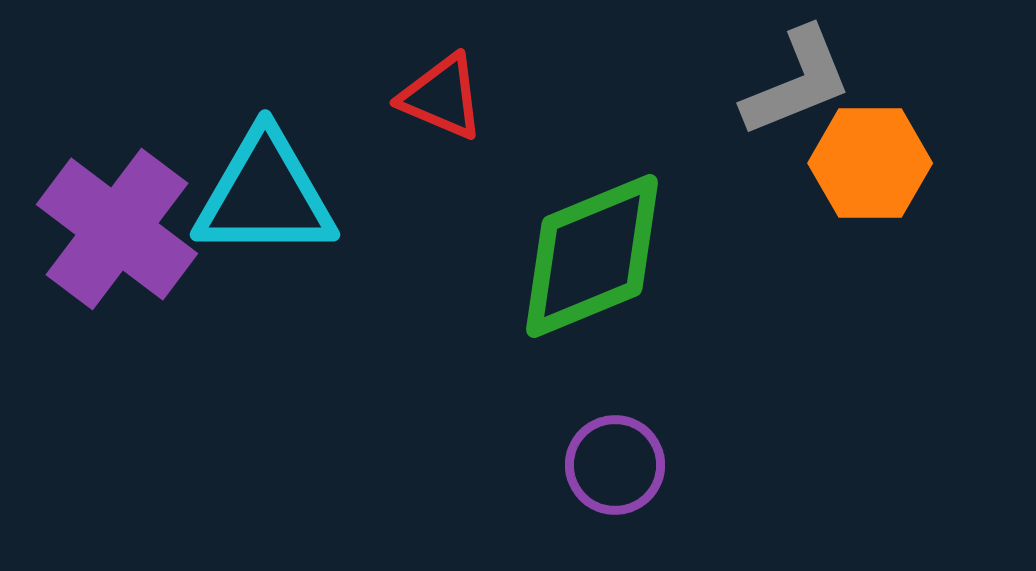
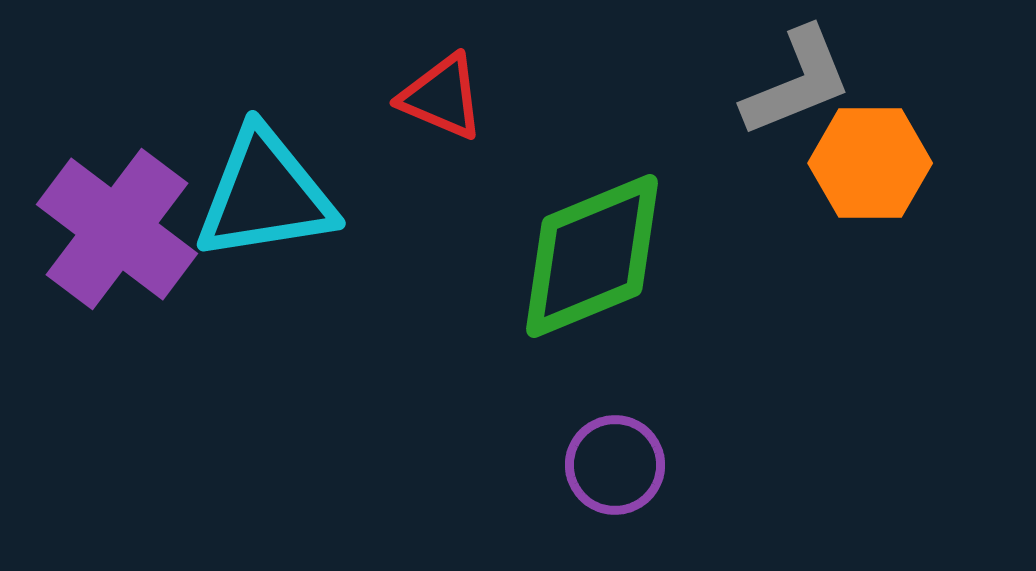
cyan triangle: rotated 9 degrees counterclockwise
